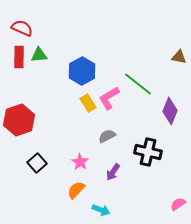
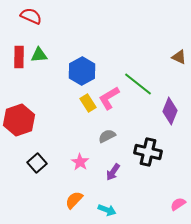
red semicircle: moved 9 px right, 12 px up
brown triangle: rotated 14 degrees clockwise
orange semicircle: moved 2 px left, 10 px down
cyan arrow: moved 6 px right
